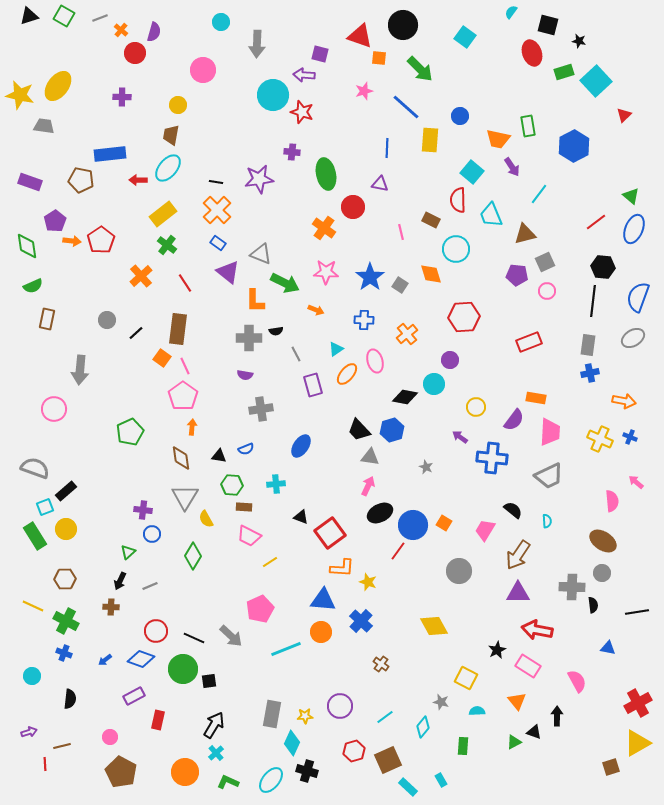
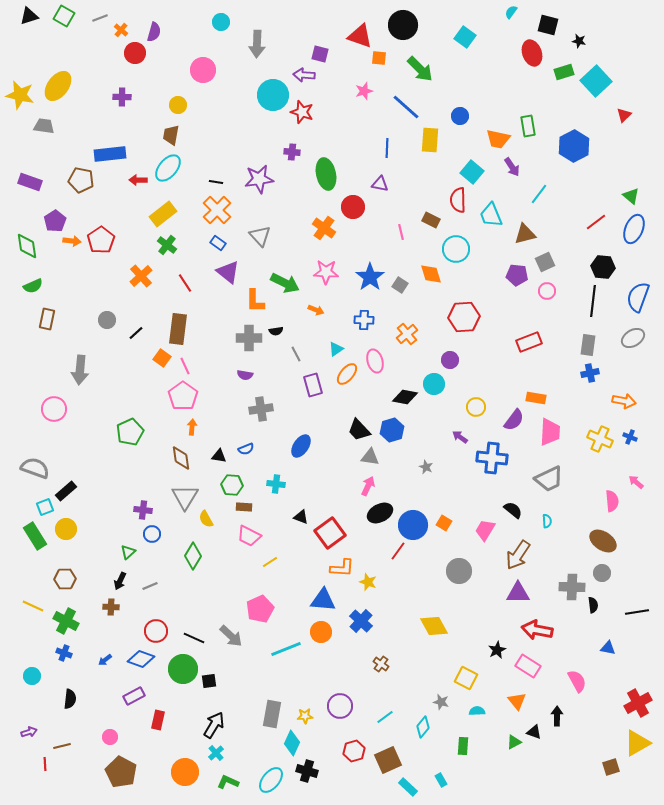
gray triangle at (261, 254): moved 1 px left, 18 px up; rotated 25 degrees clockwise
gray trapezoid at (549, 476): moved 3 px down
cyan cross at (276, 484): rotated 12 degrees clockwise
